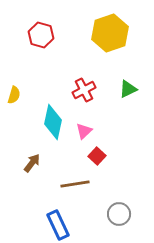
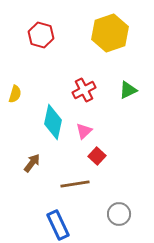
green triangle: moved 1 px down
yellow semicircle: moved 1 px right, 1 px up
